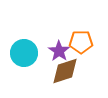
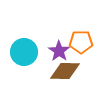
cyan circle: moved 1 px up
brown diamond: rotated 20 degrees clockwise
